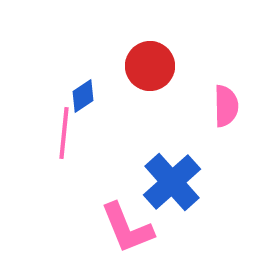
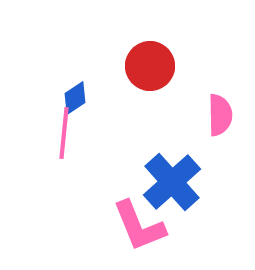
blue diamond: moved 8 px left, 2 px down
pink semicircle: moved 6 px left, 9 px down
pink L-shape: moved 12 px right, 2 px up
